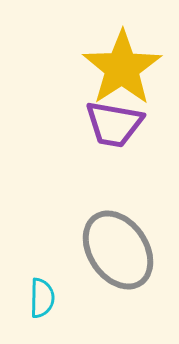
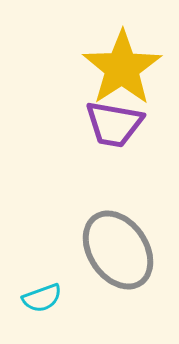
cyan semicircle: rotated 69 degrees clockwise
